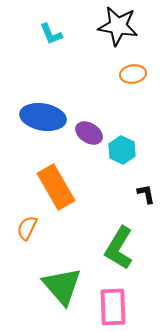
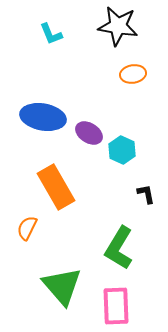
pink rectangle: moved 3 px right, 1 px up
